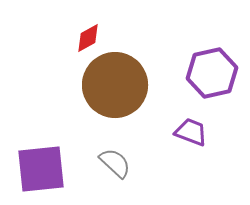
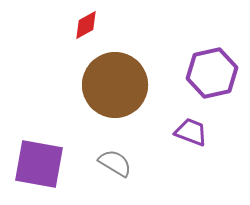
red diamond: moved 2 px left, 13 px up
gray semicircle: rotated 12 degrees counterclockwise
purple square: moved 2 px left, 5 px up; rotated 16 degrees clockwise
